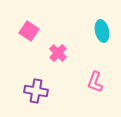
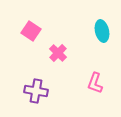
pink square: moved 2 px right
pink L-shape: moved 1 px down
